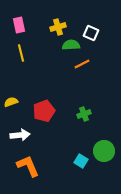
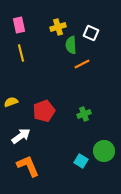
green semicircle: rotated 90 degrees counterclockwise
white arrow: moved 1 px right, 1 px down; rotated 30 degrees counterclockwise
